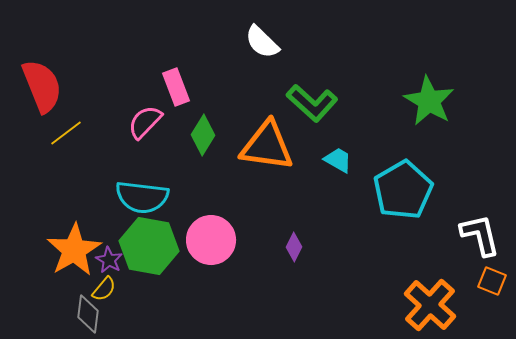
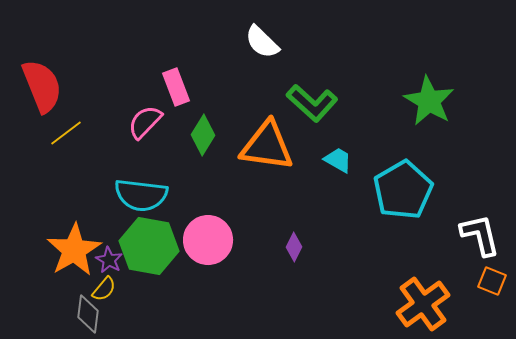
cyan semicircle: moved 1 px left, 2 px up
pink circle: moved 3 px left
orange cross: moved 7 px left, 1 px up; rotated 12 degrees clockwise
